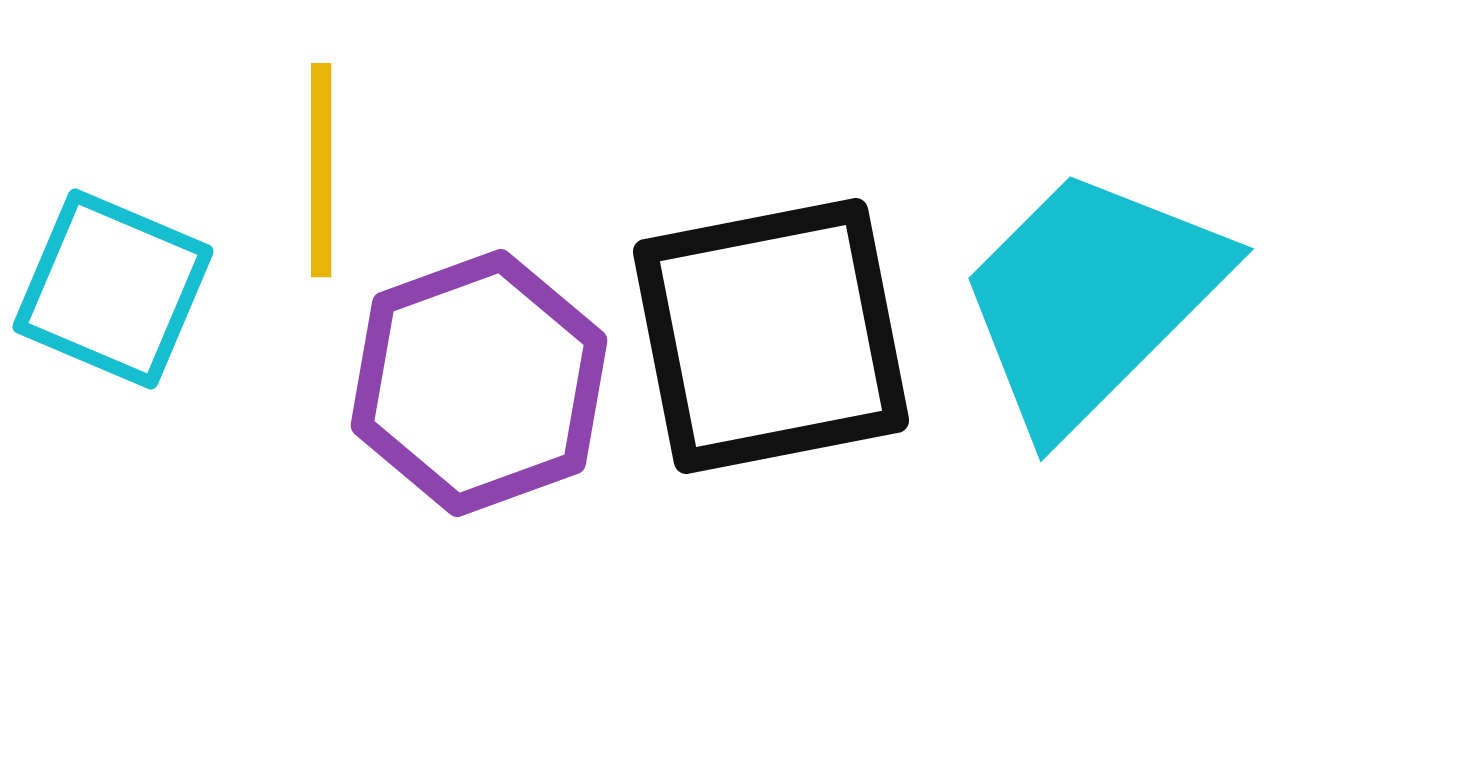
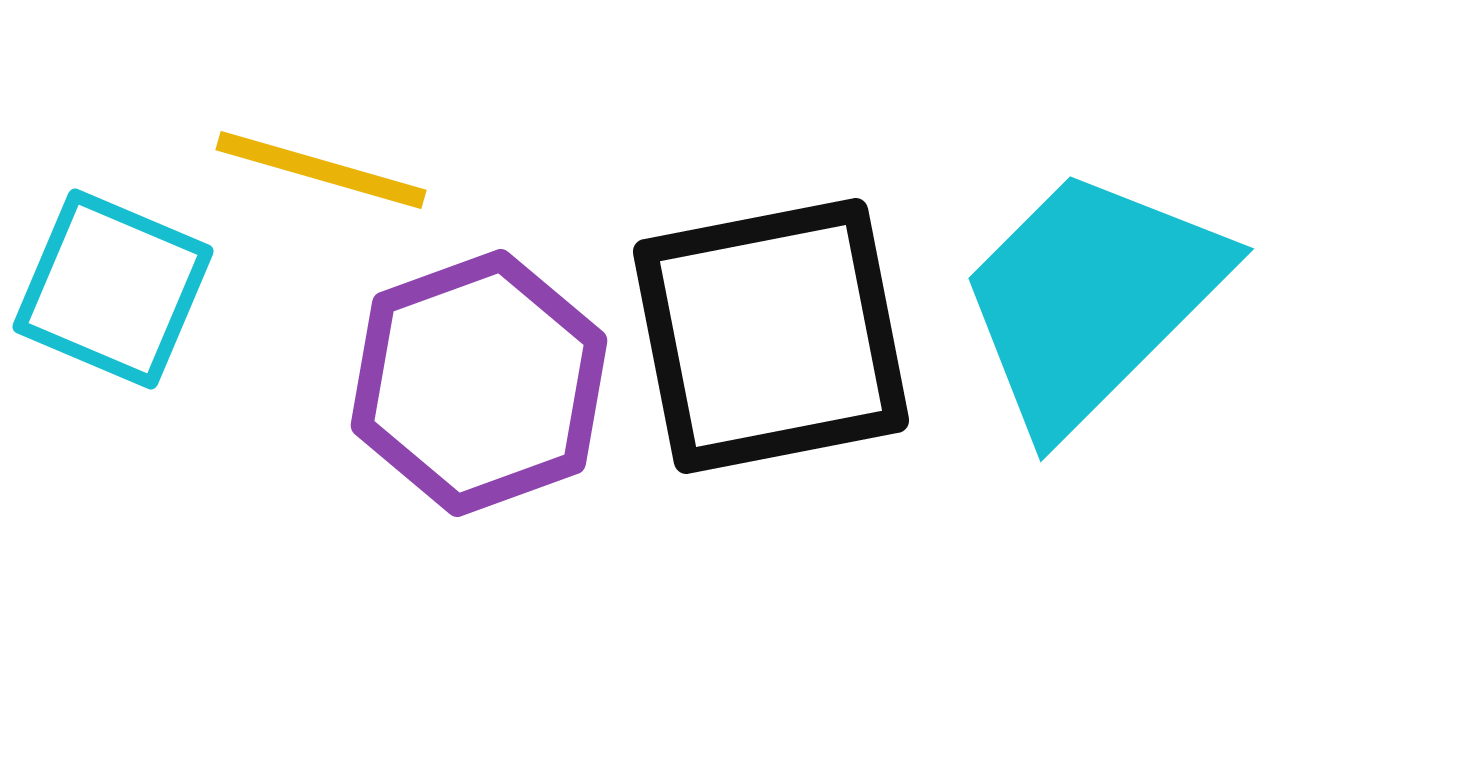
yellow line: rotated 74 degrees counterclockwise
